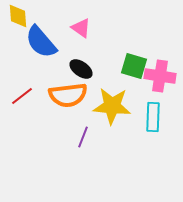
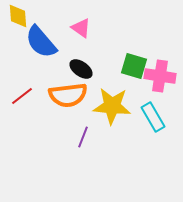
cyan rectangle: rotated 32 degrees counterclockwise
